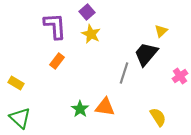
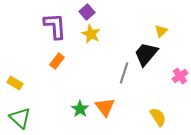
yellow rectangle: moved 1 px left
orange triangle: rotated 45 degrees clockwise
